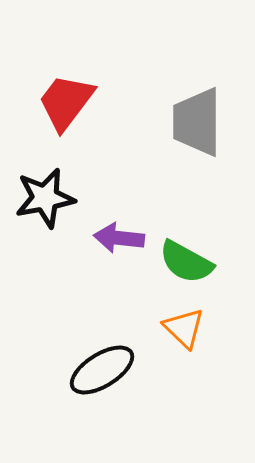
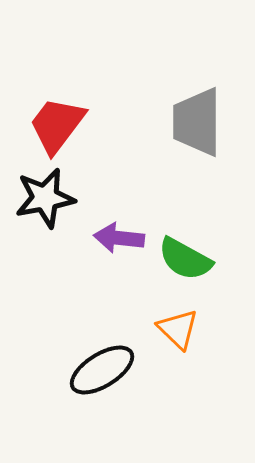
red trapezoid: moved 9 px left, 23 px down
green semicircle: moved 1 px left, 3 px up
orange triangle: moved 6 px left, 1 px down
